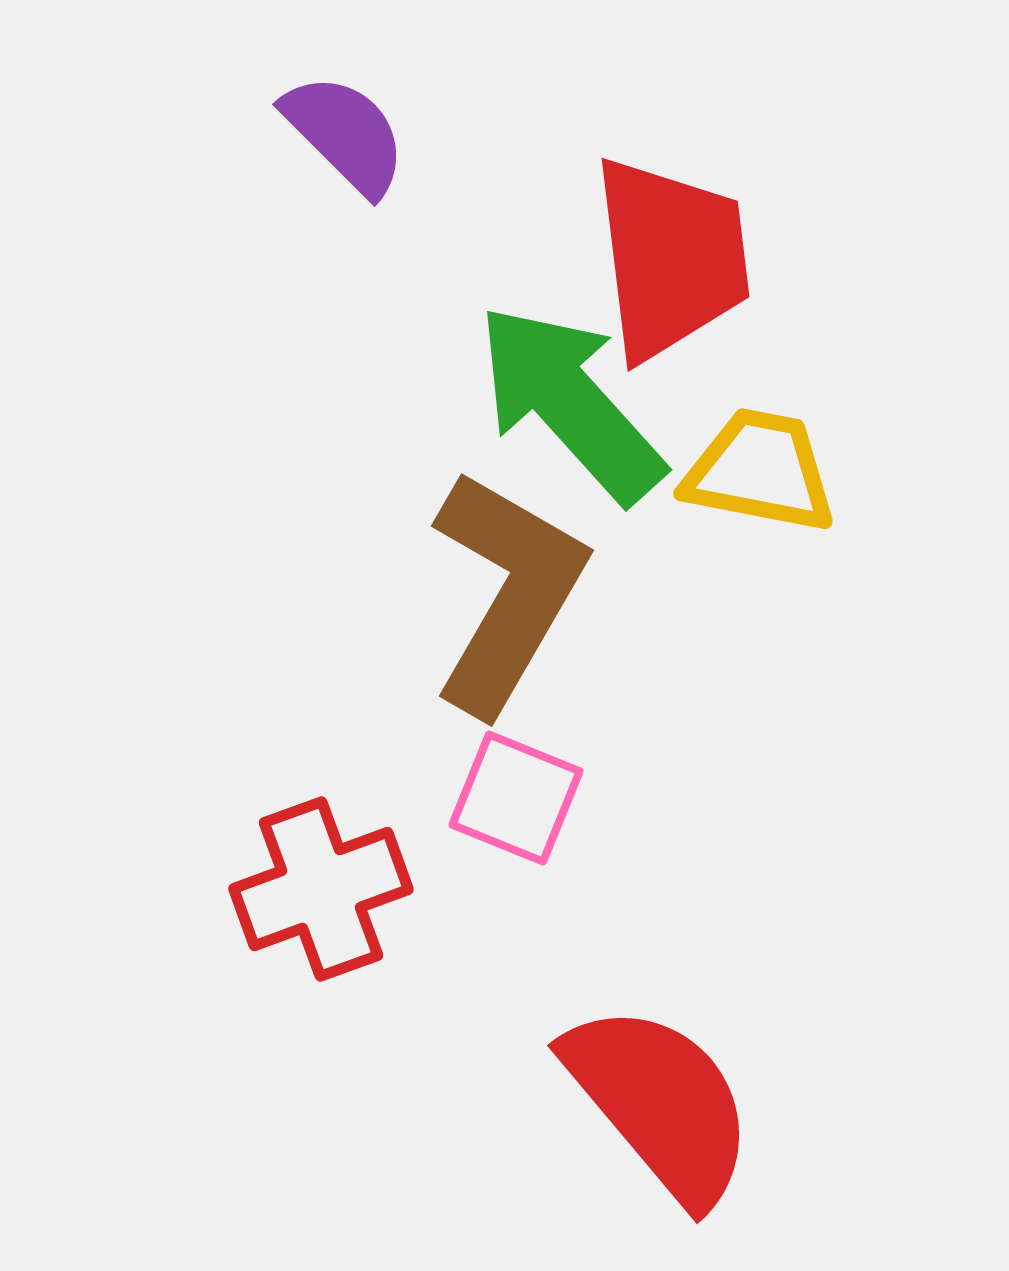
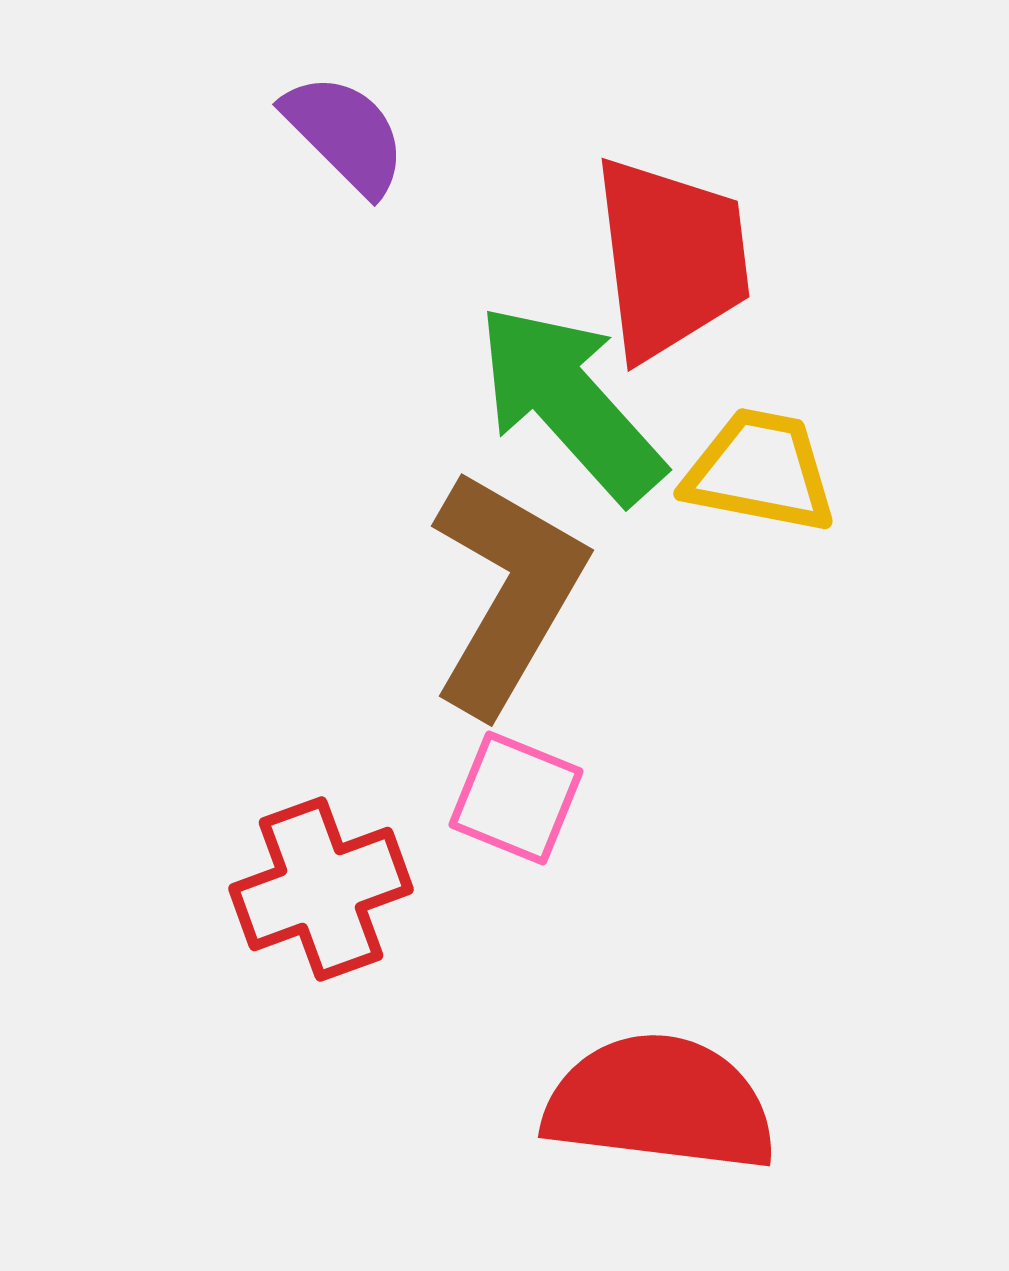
red semicircle: rotated 43 degrees counterclockwise
